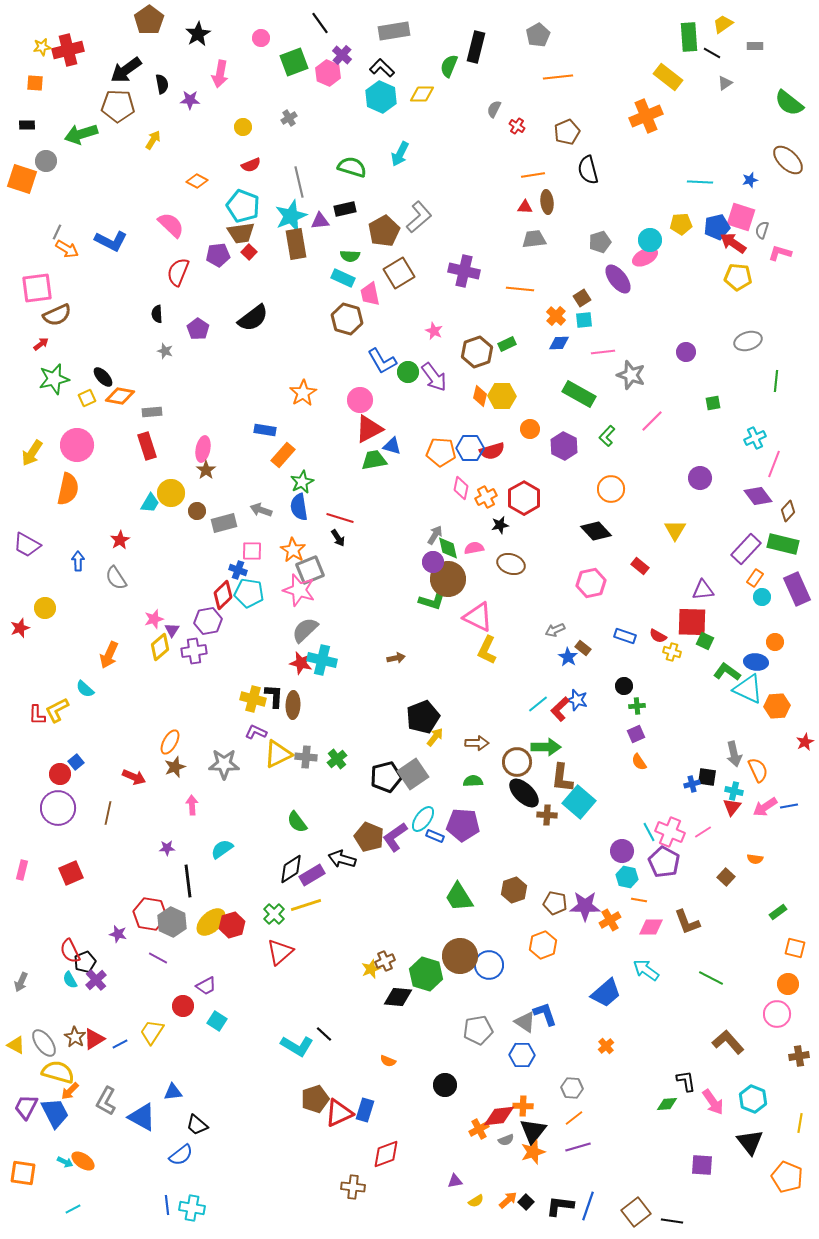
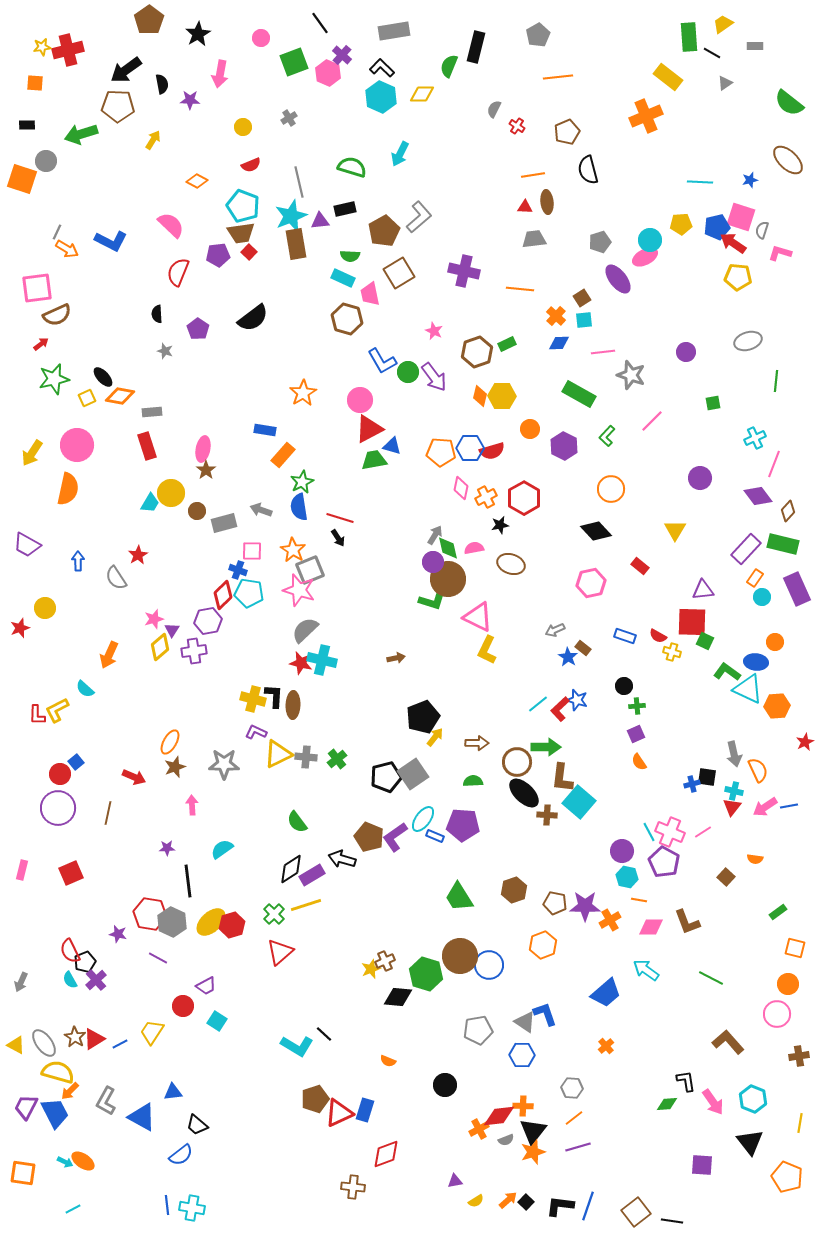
red star at (120, 540): moved 18 px right, 15 px down
